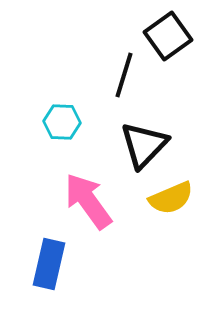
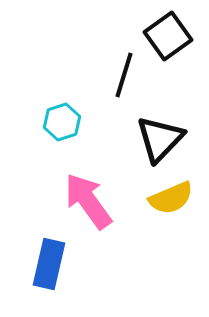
cyan hexagon: rotated 21 degrees counterclockwise
black triangle: moved 16 px right, 6 px up
